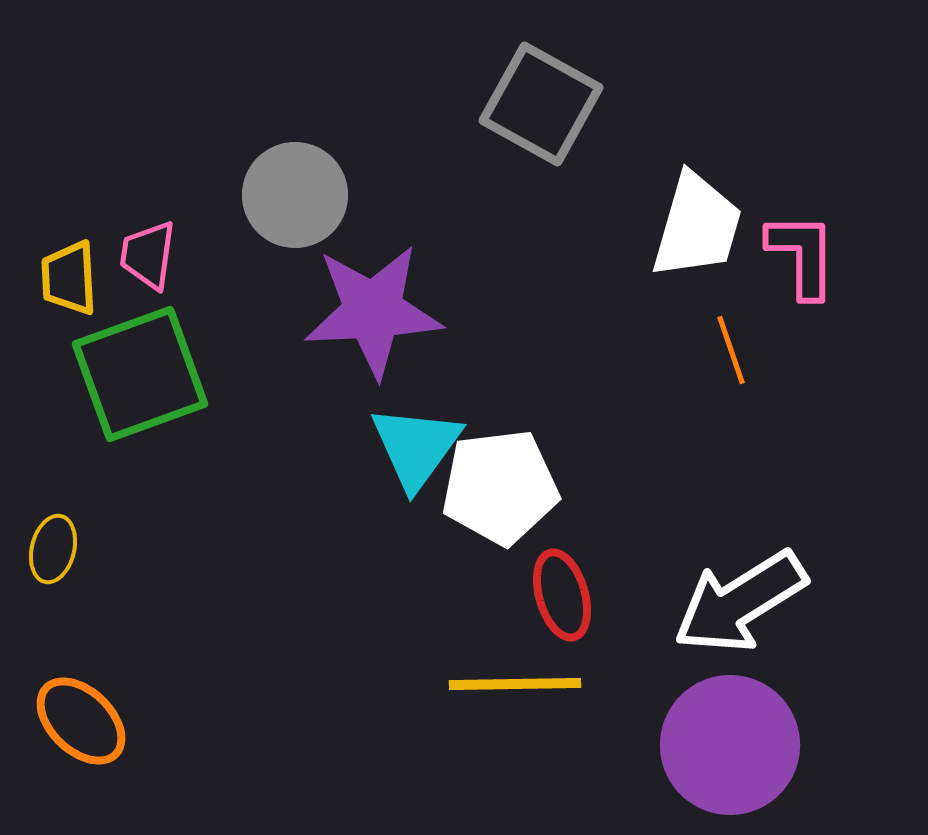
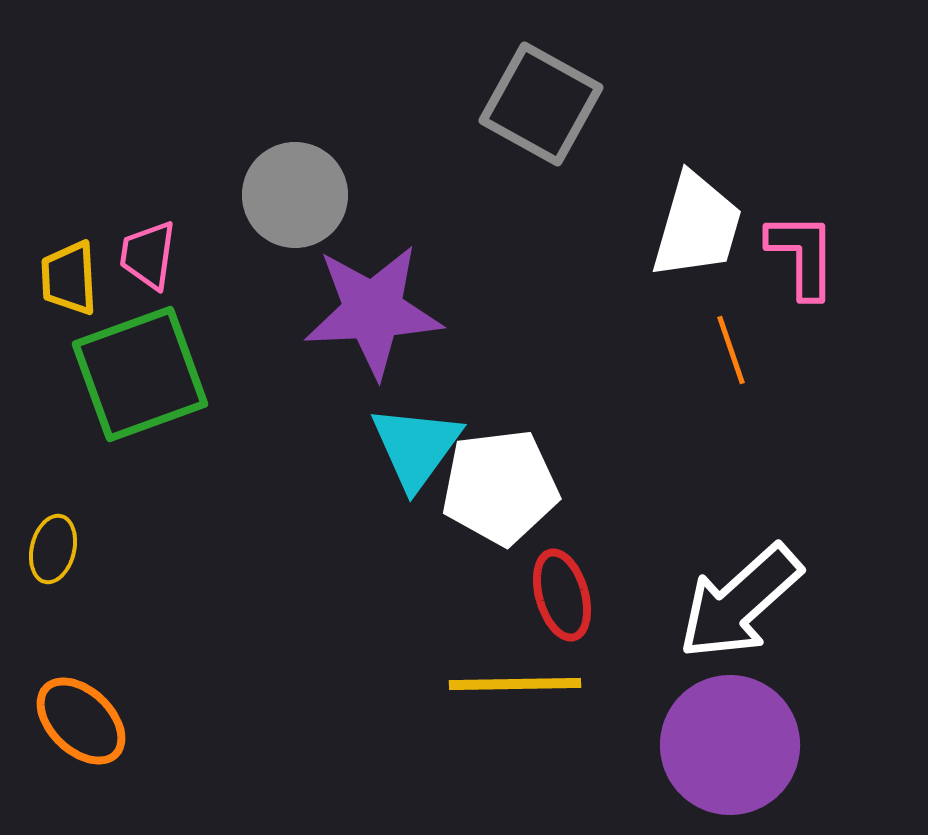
white arrow: rotated 10 degrees counterclockwise
